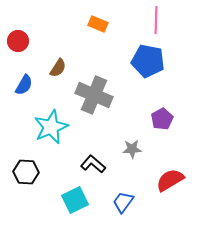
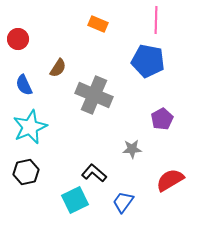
red circle: moved 2 px up
blue semicircle: rotated 125 degrees clockwise
cyan star: moved 21 px left
black L-shape: moved 1 px right, 9 px down
black hexagon: rotated 15 degrees counterclockwise
